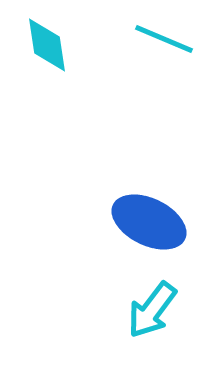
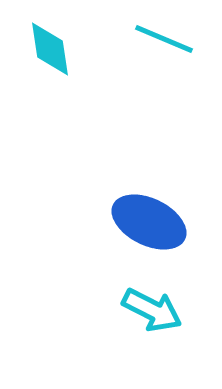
cyan diamond: moved 3 px right, 4 px down
cyan arrow: rotated 100 degrees counterclockwise
